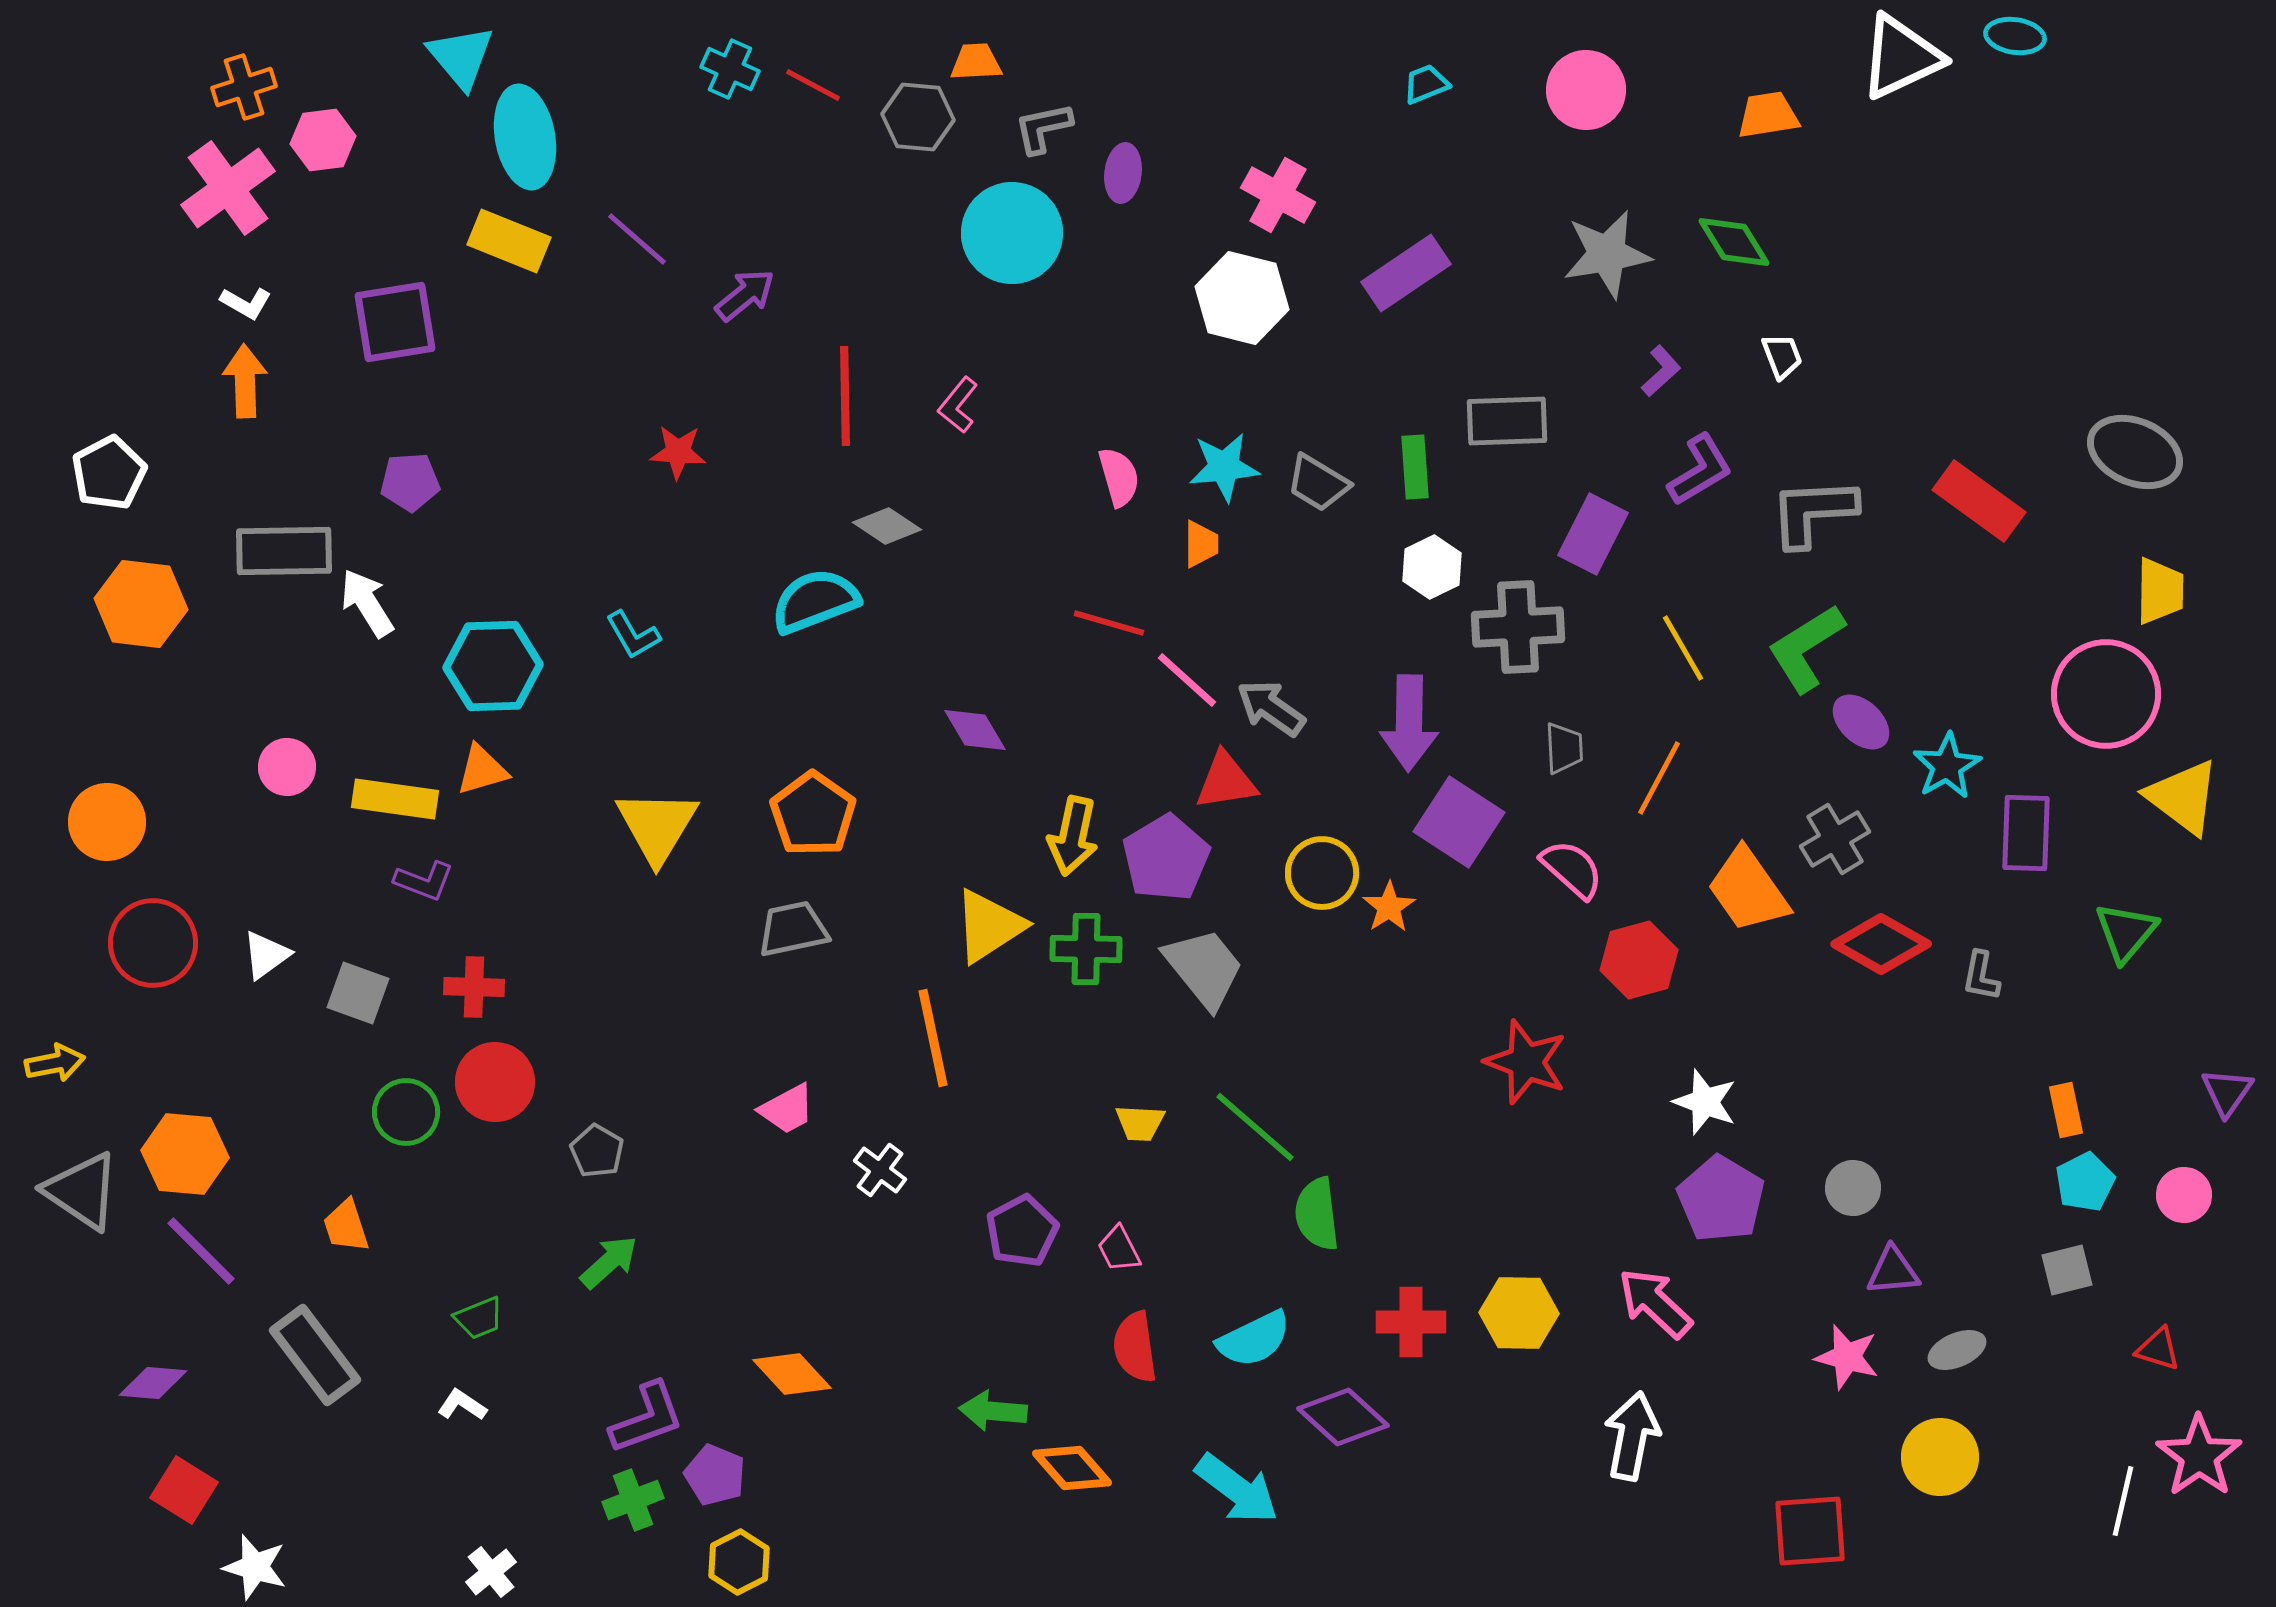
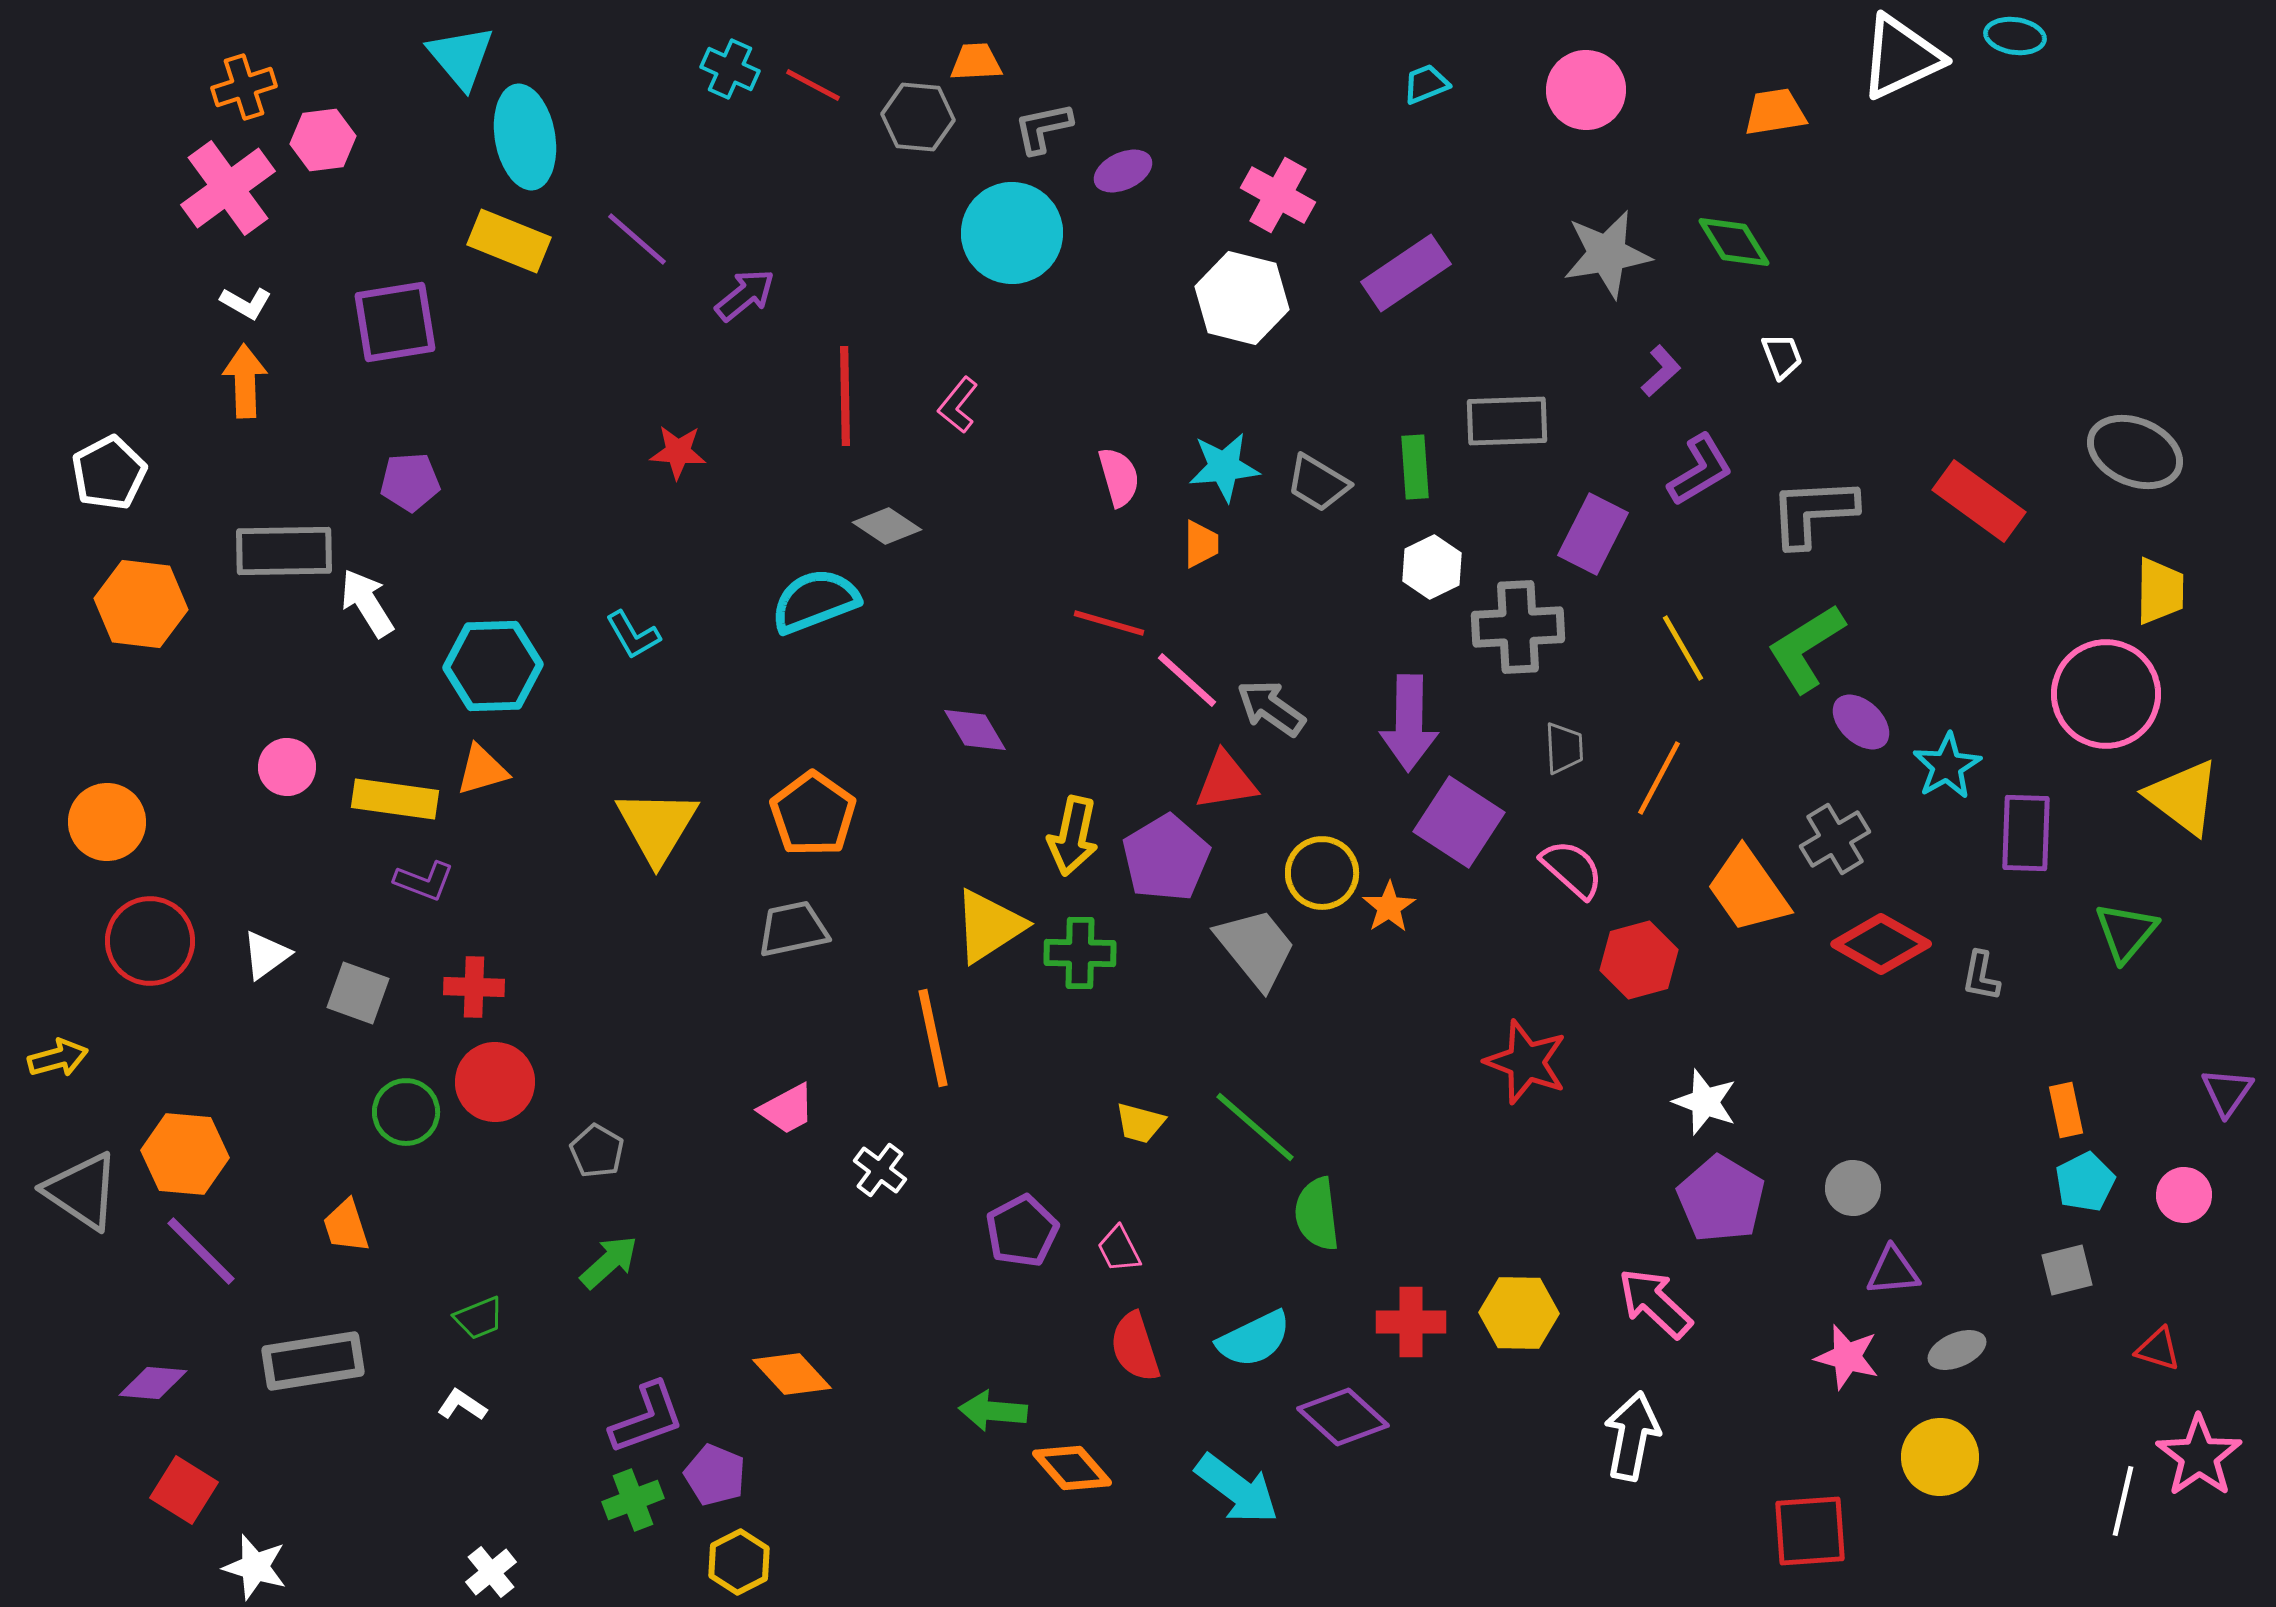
orange trapezoid at (1768, 115): moved 7 px right, 3 px up
purple ellipse at (1123, 173): moved 2 px up; rotated 58 degrees clockwise
red circle at (153, 943): moved 3 px left, 2 px up
green cross at (1086, 949): moved 6 px left, 4 px down
gray trapezoid at (1204, 968): moved 52 px right, 20 px up
yellow arrow at (55, 1063): moved 3 px right, 5 px up; rotated 4 degrees counterclockwise
yellow trapezoid at (1140, 1123): rotated 12 degrees clockwise
red semicircle at (1135, 1347): rotated 10 degrees counterclockwise
gray rectangle at (315, 1355): moved 2 px left, 6 px down; rotated 62 degrees counterclockwise
